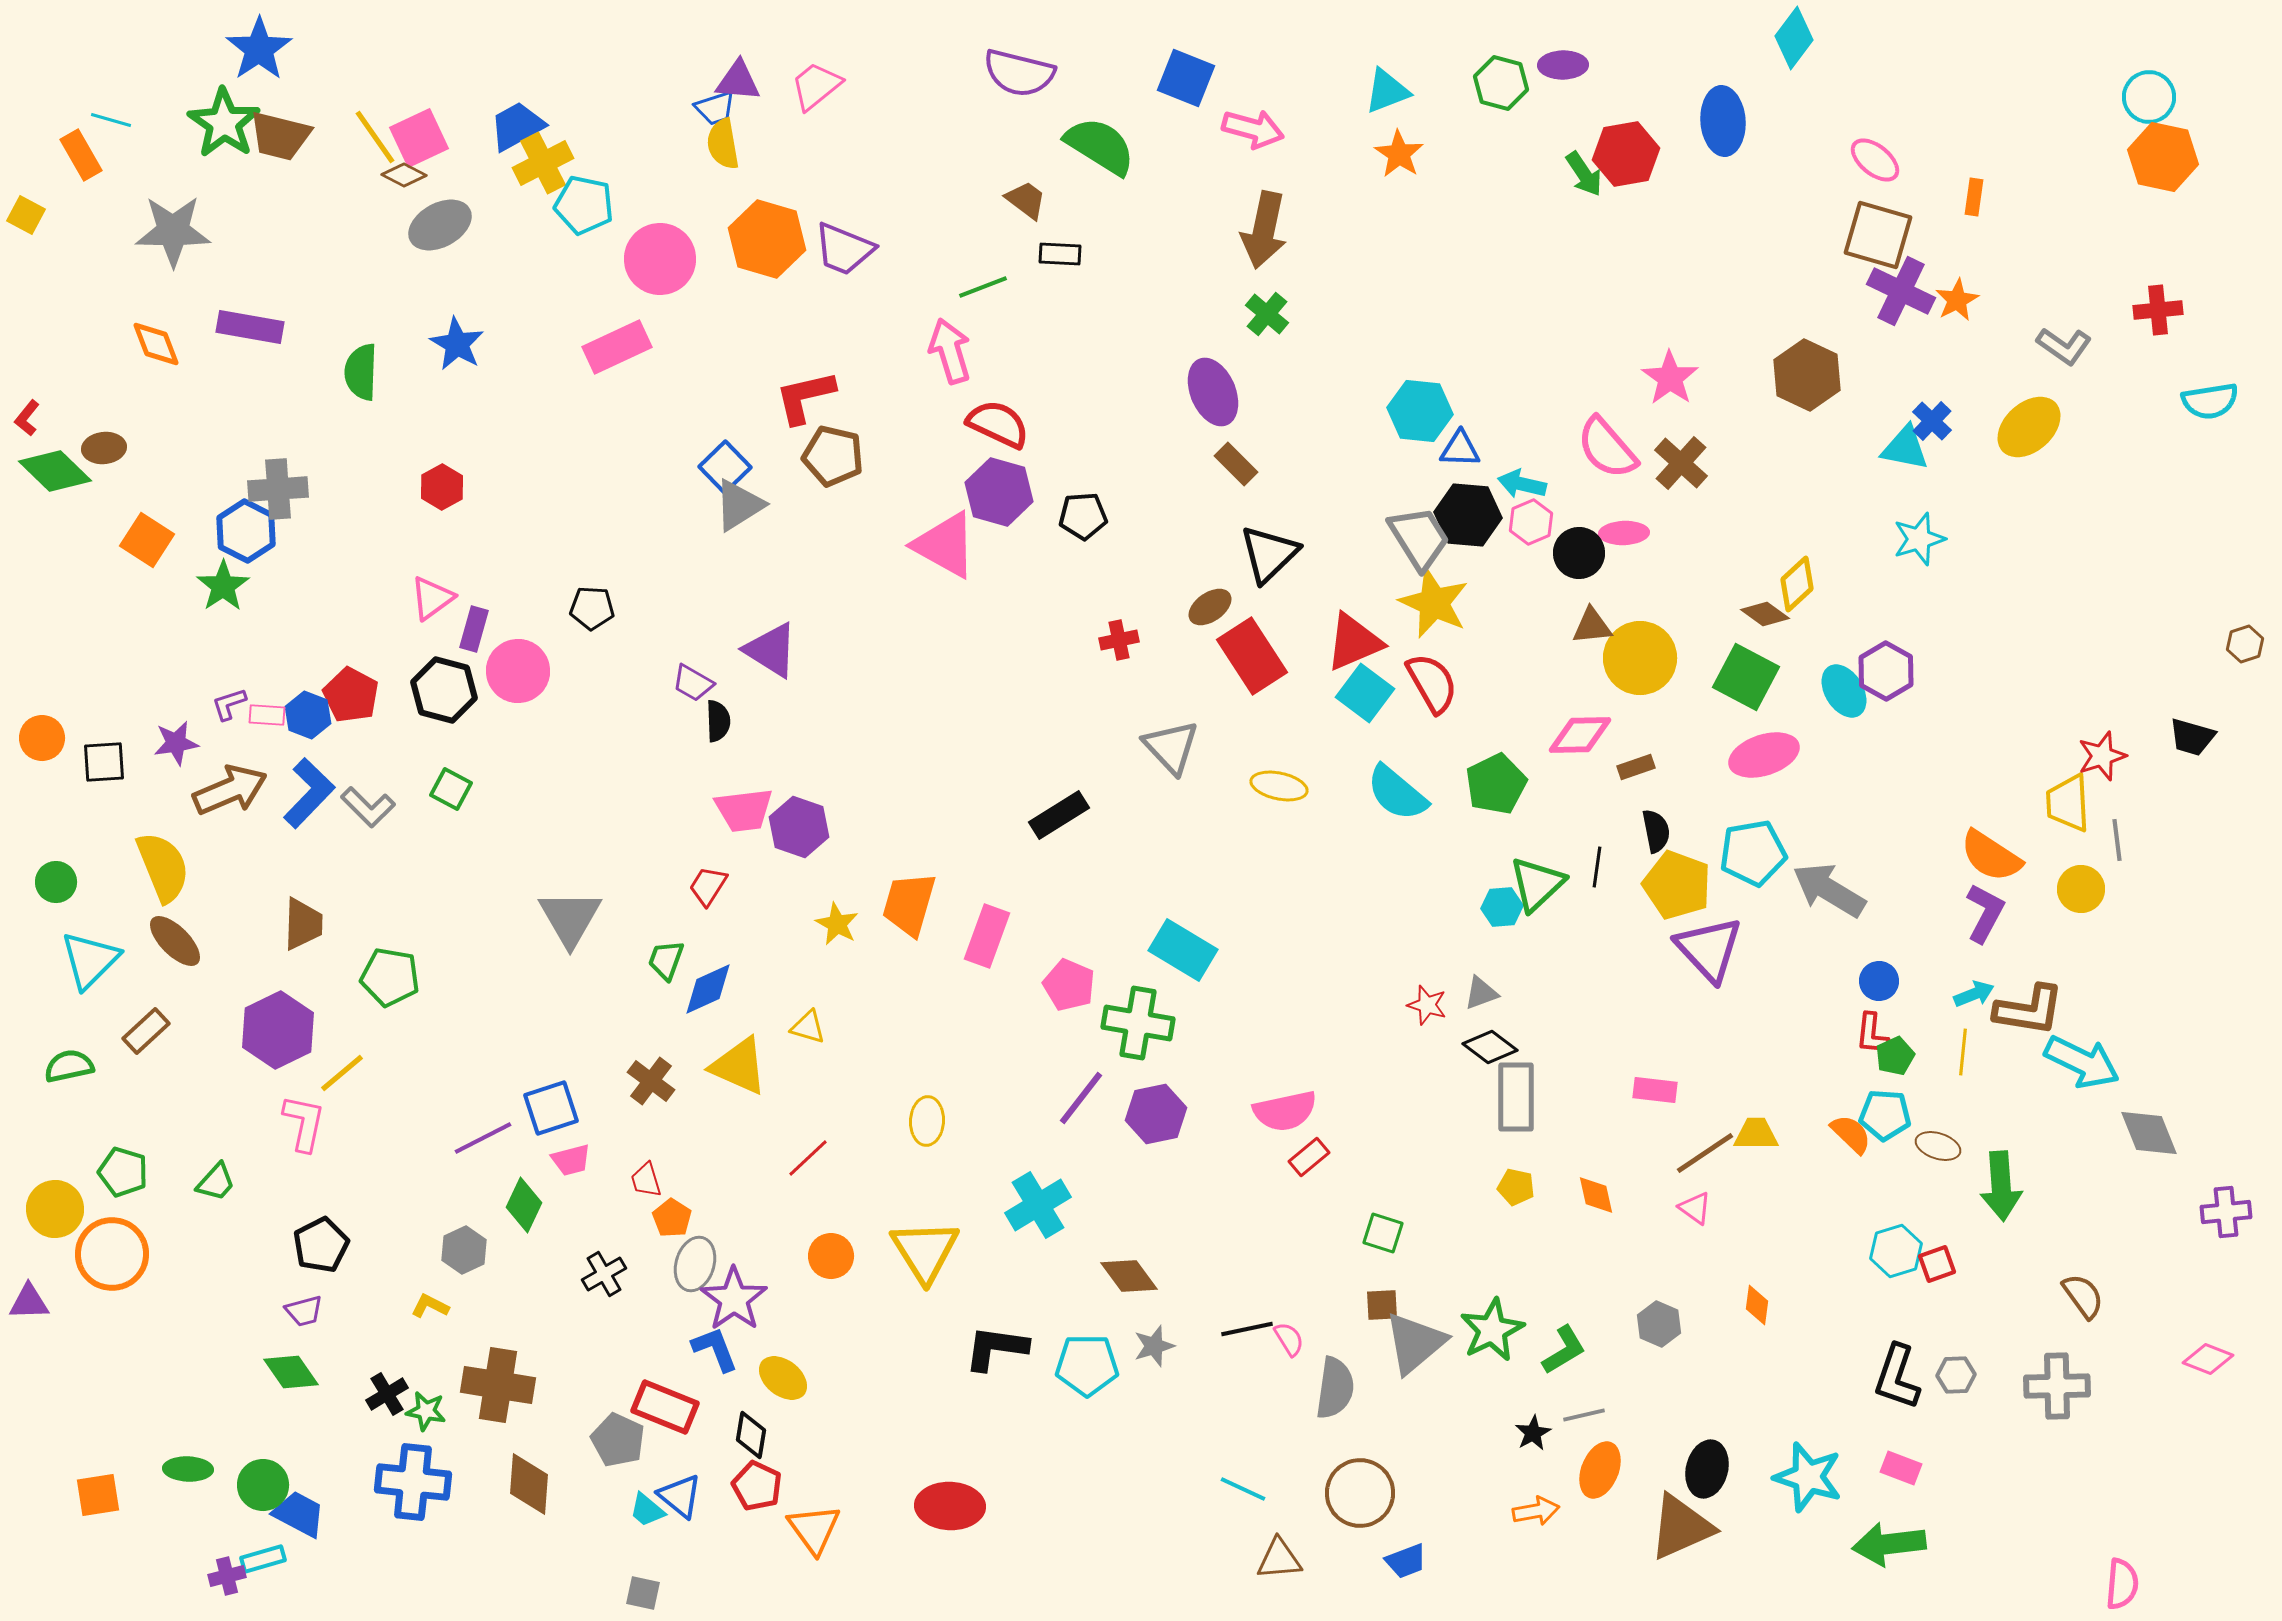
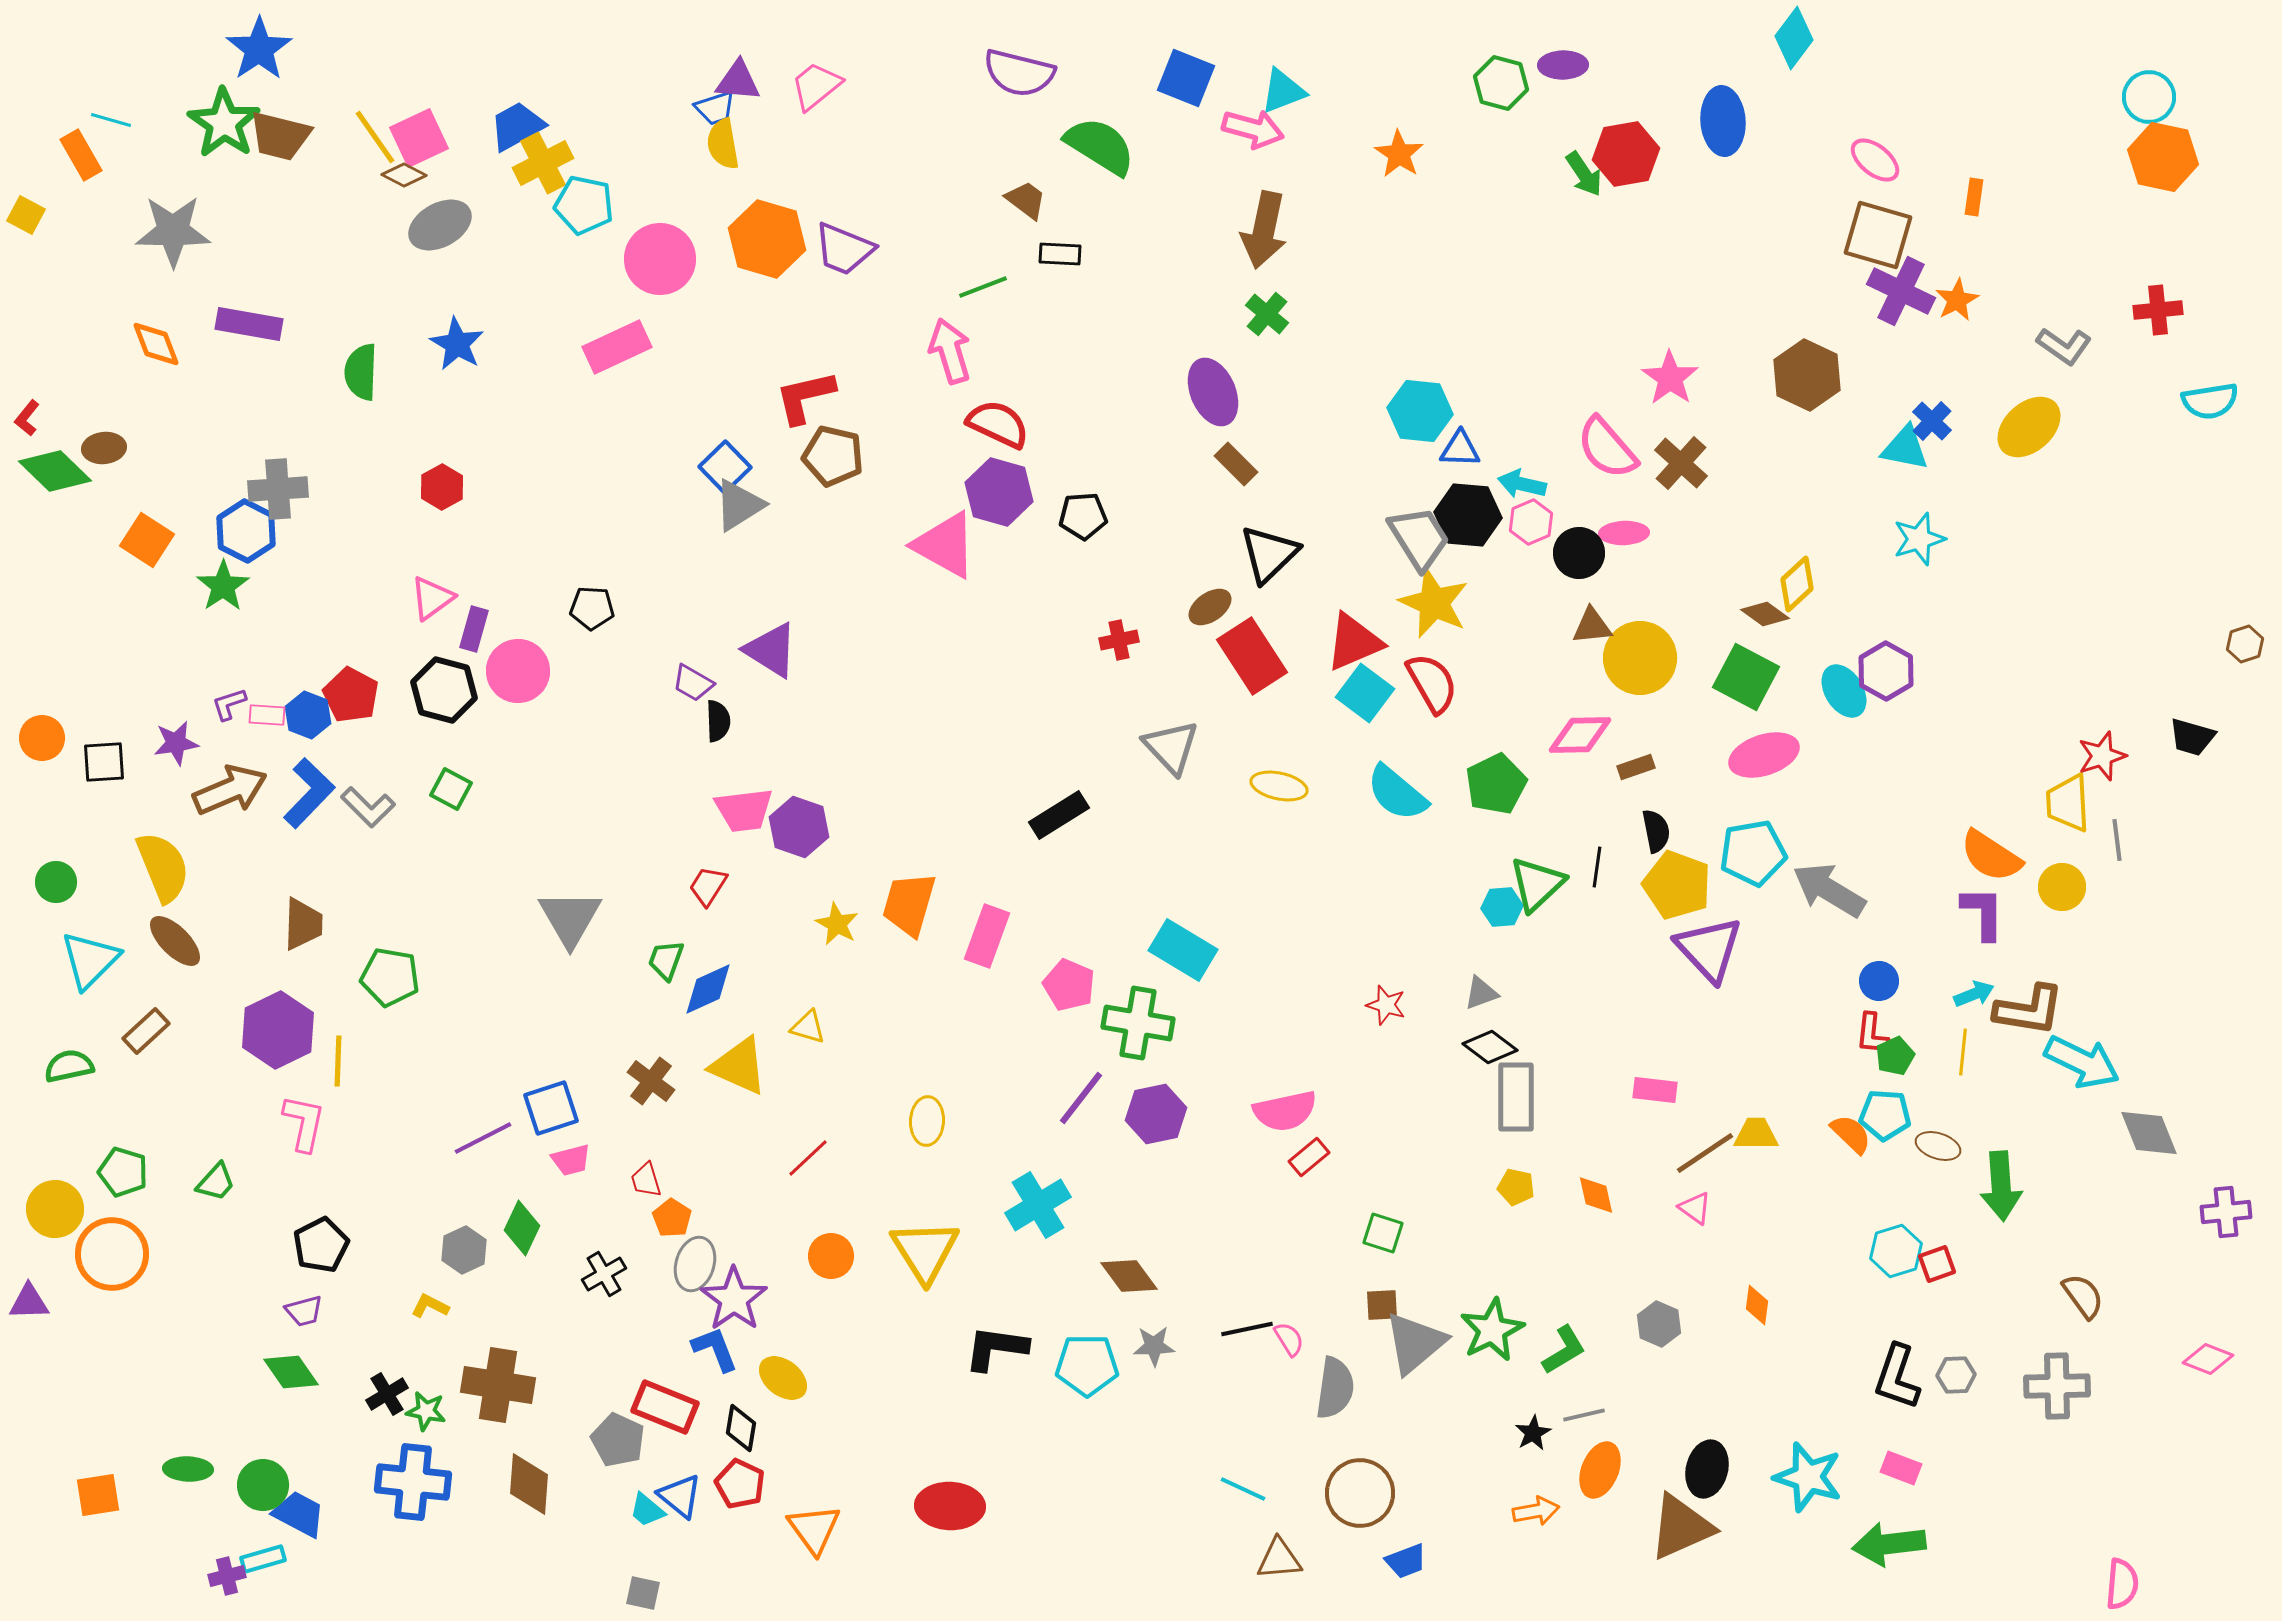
cyan triangle at (1387, 91): moved 104 px left
purple rectangle at (250, 327): moved 1 px left, 3 px up
yellow circle at (2081, 889): moved 19 px left, 2 px up
purple L-shape at (1985, 913): moved 2 px left; rotated 28 degrees counterclockwise
red star at (1427, 1005): moved 41 px left
yellow line at (342, 1073): moved 4 px left, 12 px up; rotated 48 degrees counterclockwise
green diamond at (524, 1205): moved 2 px left, 23 px down
gray star at (1154, 1346): rotated 15 degrees clockwise
black diamond at (751, 1435): moved 10 px left, 7 px up
red pentagon at (757, 1486): moved 17 px left, 2 px up
